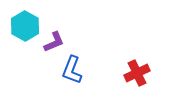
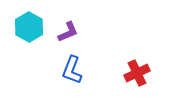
cyan hexagon: moved 4 px right, 1 px down
purple L-shape: moved 14 px right, 10 px up
